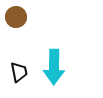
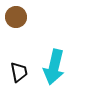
cyan arrow: rotated 12 degrees clockwise
